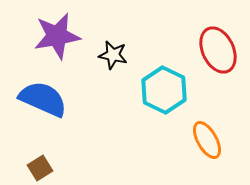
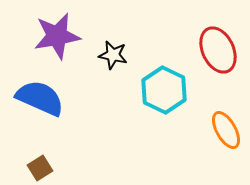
blue semicircle: moved 3 px left, 1 px up
orange ellipse: moved 19 px right, 10 px up
